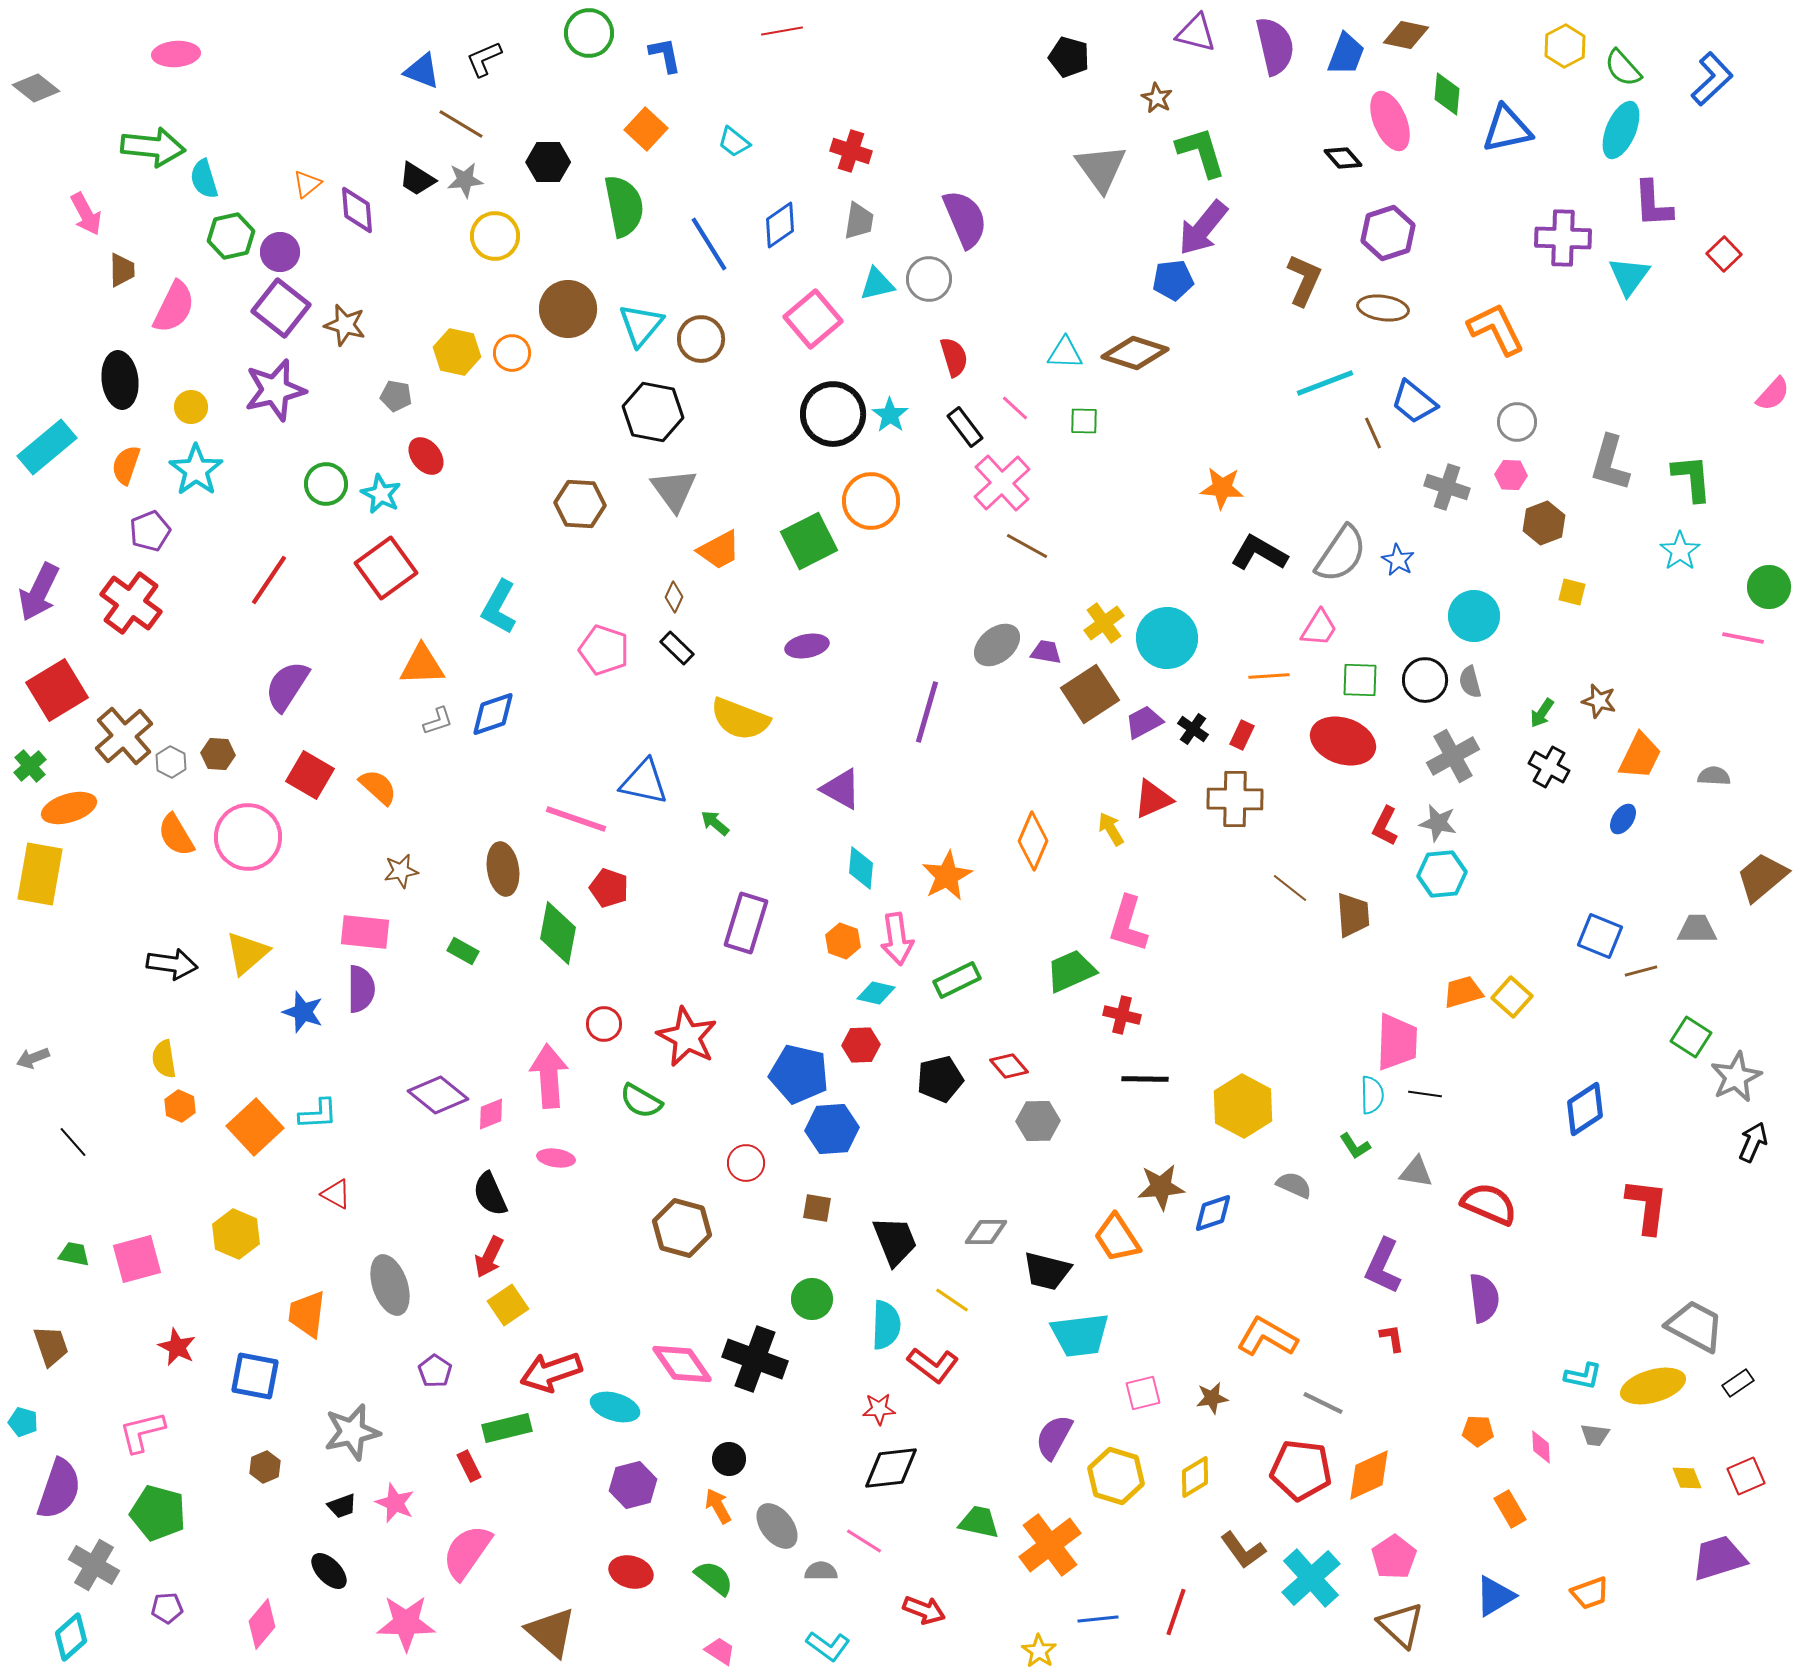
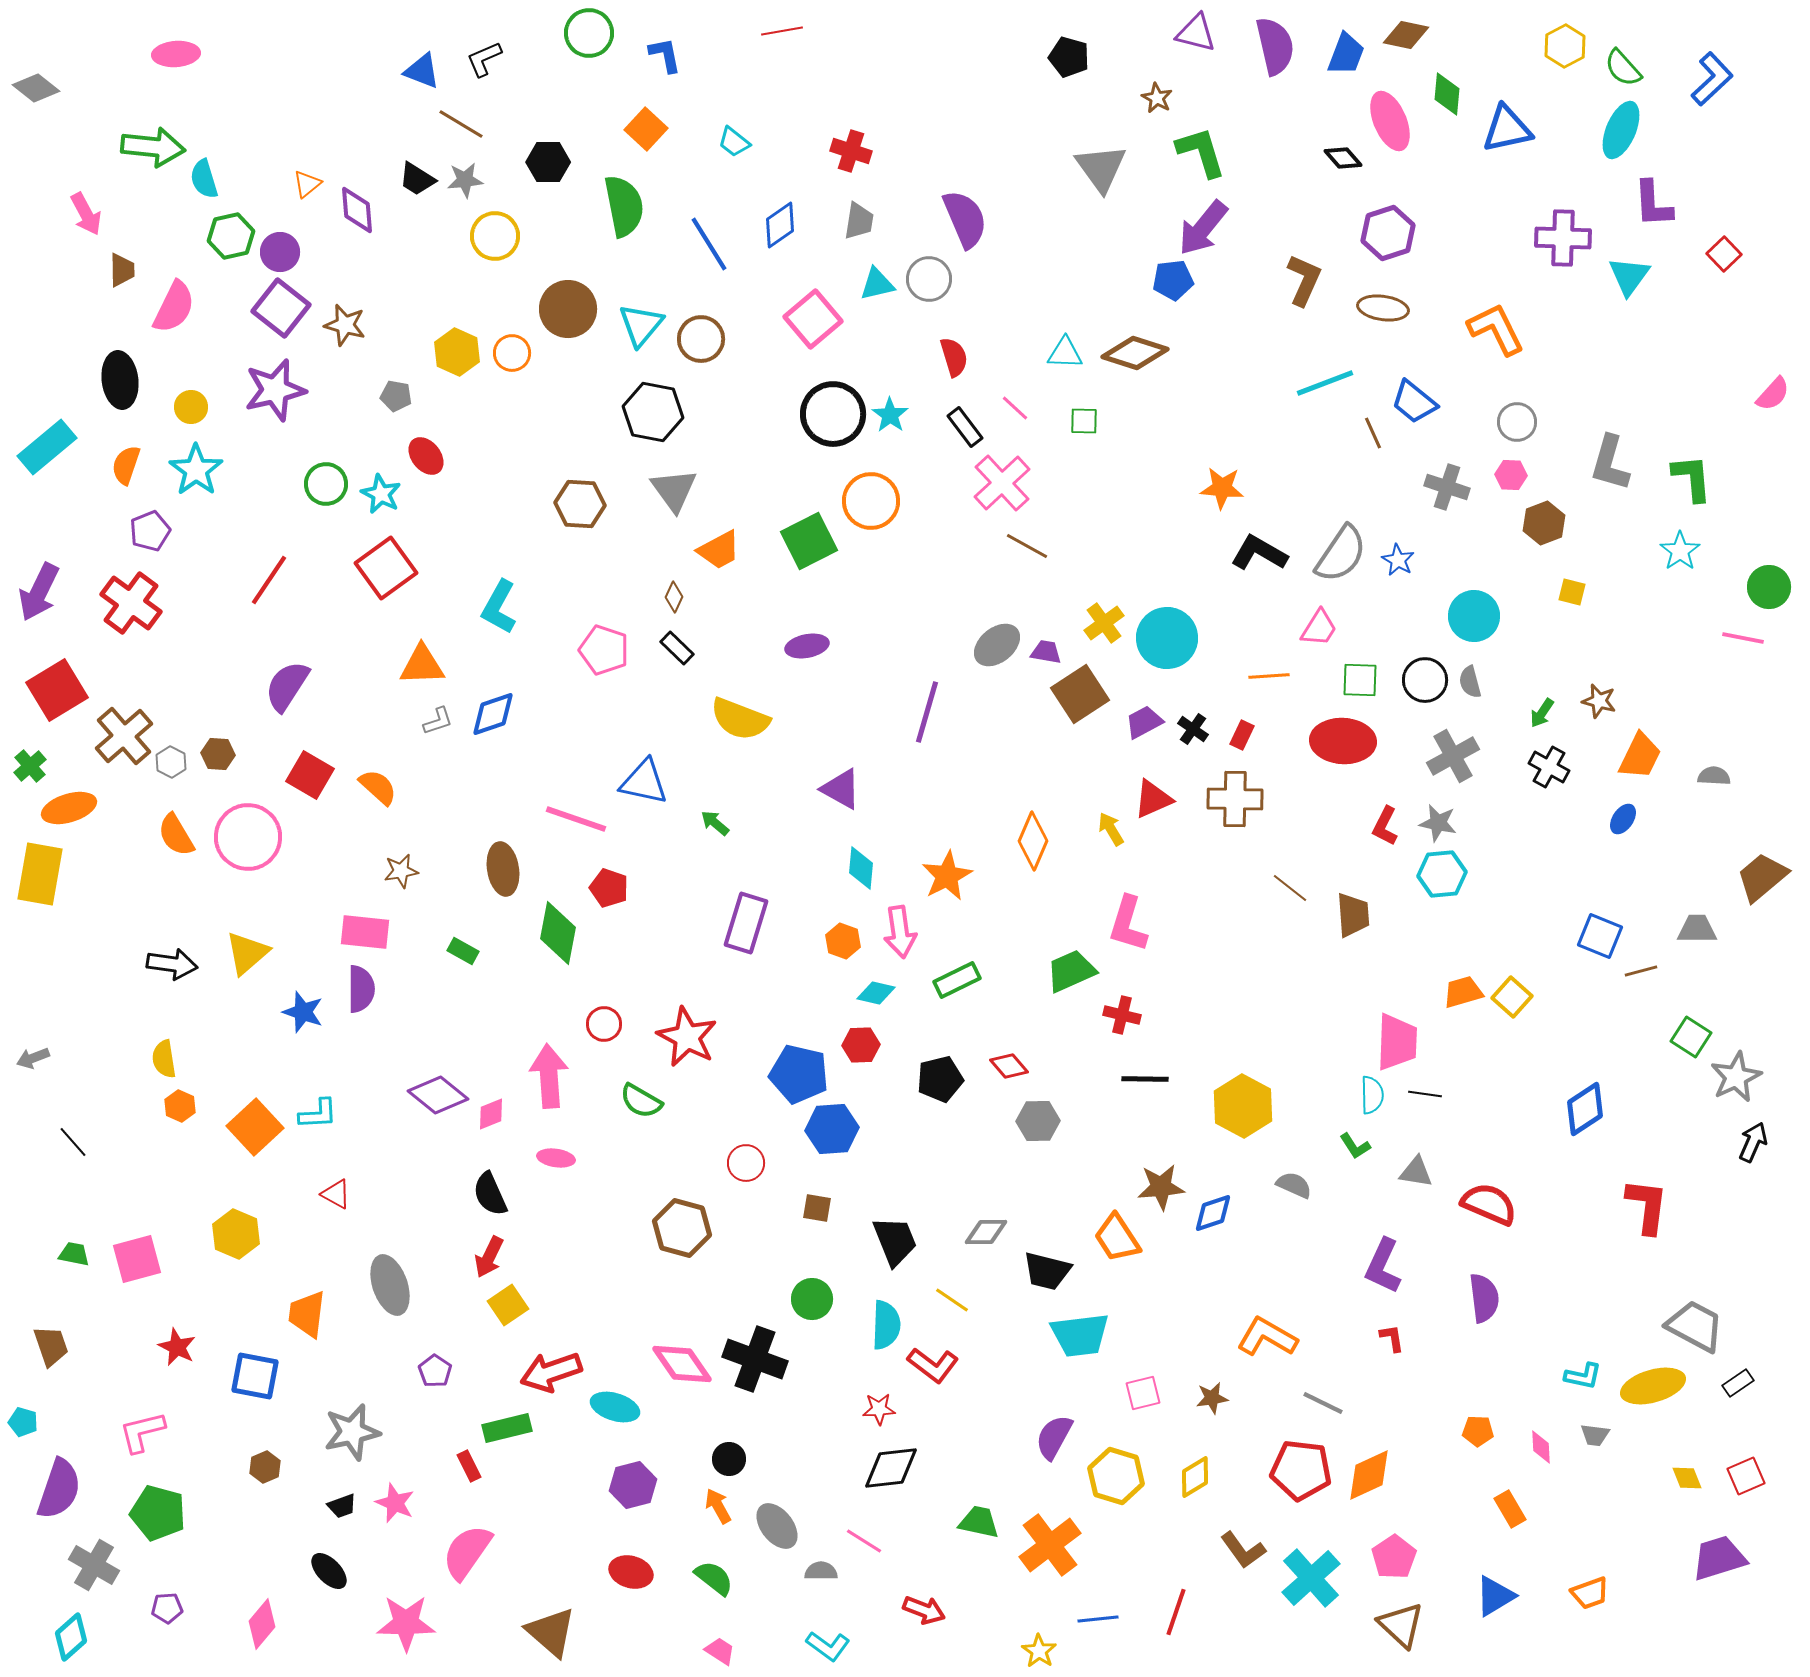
yellow hexagon at (457, 352): rotated 12 degrees clockwise
brown square at (1090, 694): moved 10 px left
red ellipse at (1343, 741): rotated 16 degrees counterclockwise
pink arrow at (897, 939): moved 3 px right, 7 px up
